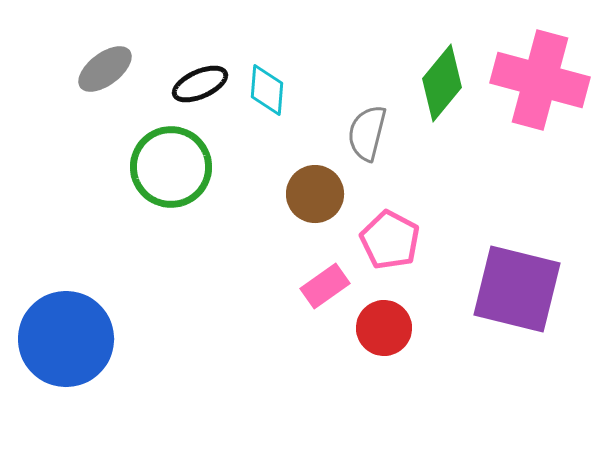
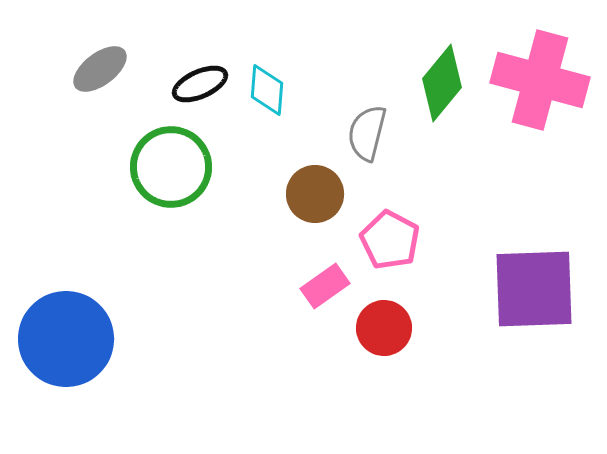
gray ellipse: moved 5 px left
purple square: moved 17 px right; rotated 16 degrees counterclockwise
